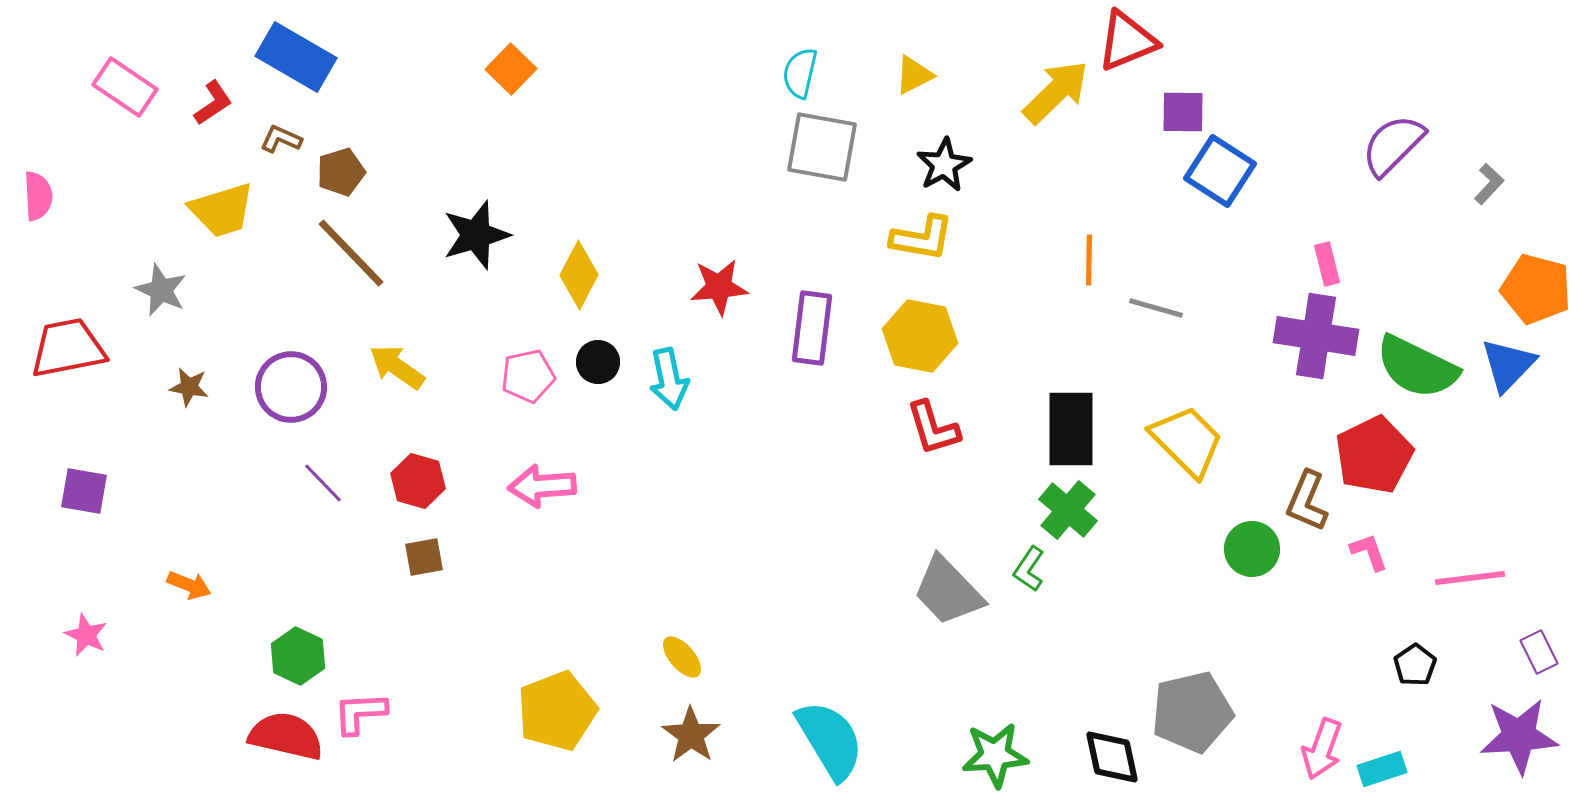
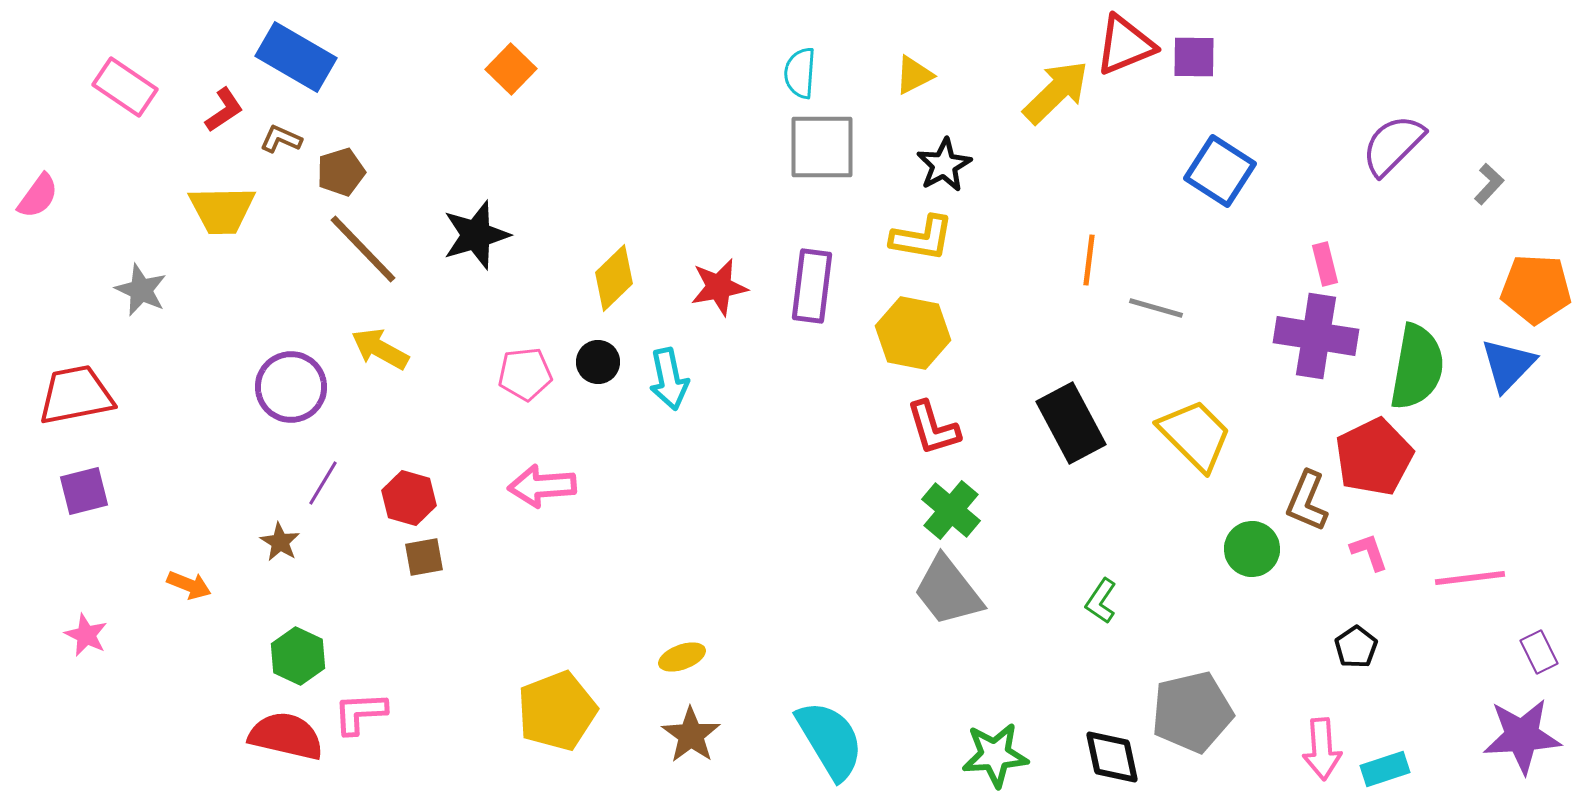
red triangle at (1127, 41): moved 2 px left, 4 px down
cyan semicircle at (800, 73): rotated 9 degrees counterclockwise
red L-shape at (213, 103): moved 11 px right, 7 px down
purple square at (1183, 112): moved 11 px right, 55 px up
gray square at (822, 147): rotated 10 degrees counterclockwise
pink semicircle at (38, 196): rotated 39 degrees clockwise
yellow trapezoid at (222, 210): rotated 16 degrees clockwise
brown line at (351, 253): moved 12 px right, 4 px up
orange line at (1089, 260): rotated 6 degrees clockwise
pink rectangle at (1327, 264): moved 2 px left
yellow diamond at (579, 275): moved 35 px right, 3 px down; rotated 18 degrees clockwise
red star at (719, 287): rotated 6 degrees counterclockwise
orange pentagon at (1536, 289): rotated 12 degrees counterclockwise
gray star at (161, 290): moved 20 px left
purple rectangle at (812, 328): moved 42 px up
yellow hexagon at (920, 336): moved 7 px left, 3 px up
red trapezoid at (68, 348): moved 8 px right, 47 px down
yellow arrow at (397, 367): moved 17 px left, 18 px up; rotated 6 degrees counterclockwise
green semicircle at (1417, 367): rotated 106 degrees counterclockwise
pink pentagon at (528, 376): moved 3 px left, 2 px up; rotated 6 degrees clockwise
brown star at (189, 387): moved 91 px right, 155 px down; rotated 21 degrees clockwise
black rectangle at (1071, 429): moved 6 px up; rotated 28 degrees counterclockwise
yellow trapezoid at (1187, 441): moved 8 px right, 6 px up
red pentagon at (1374, 455): moved 2 px down
red hexagon at (418, 481): moved 9 px left, 17 px down
purple line at (323, 483): rotated 75 degrees clockwise
purple square at (84, 491): rotated 24 degrees counterclockwise
green cross at (1068, 510): moved 117 px left
green L-shape at (1029, 569): moved 72 px right, 32 px down
gray trapezoid at (948, 591): rotated 6 degrees clockwise
yellow ellipse at (682, 657): rotated 69 degrees counterclockwise
black pentagon at (1415, 665): moved 59 px left, 18 px up
purple star at (1519, 736): moved 3 px right
pink arrow at (1322, 749): rotated 24 degrees counterclockwise
cyan rectangle at (1382, 769): moved 3 px right
